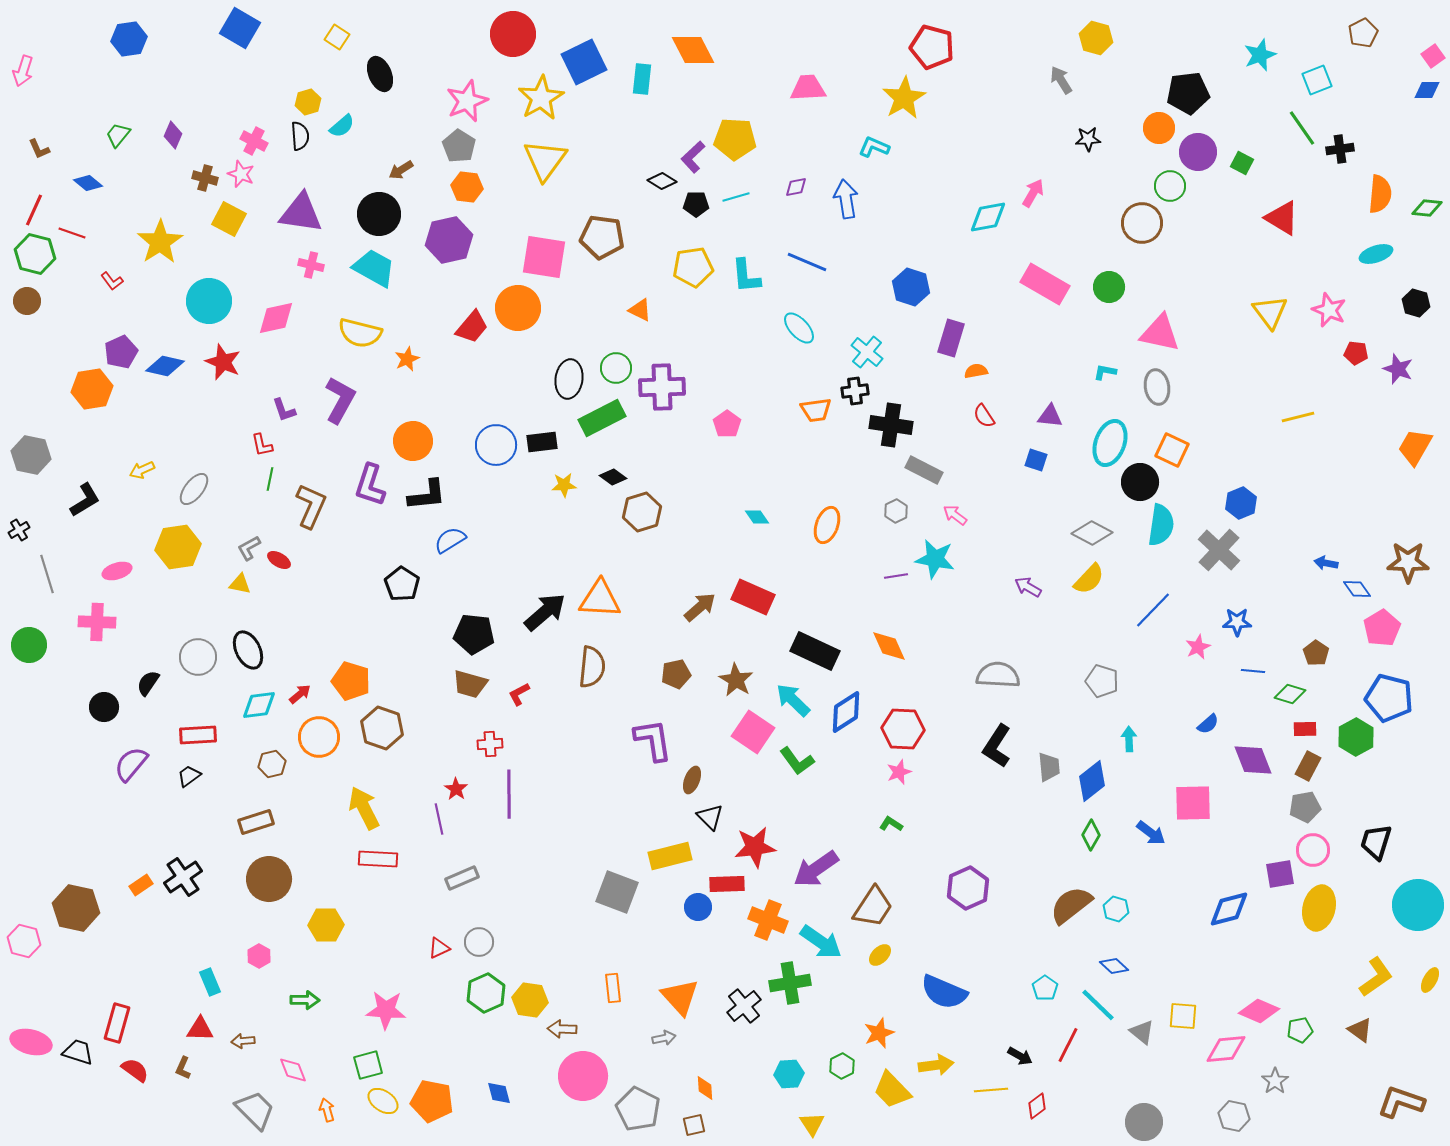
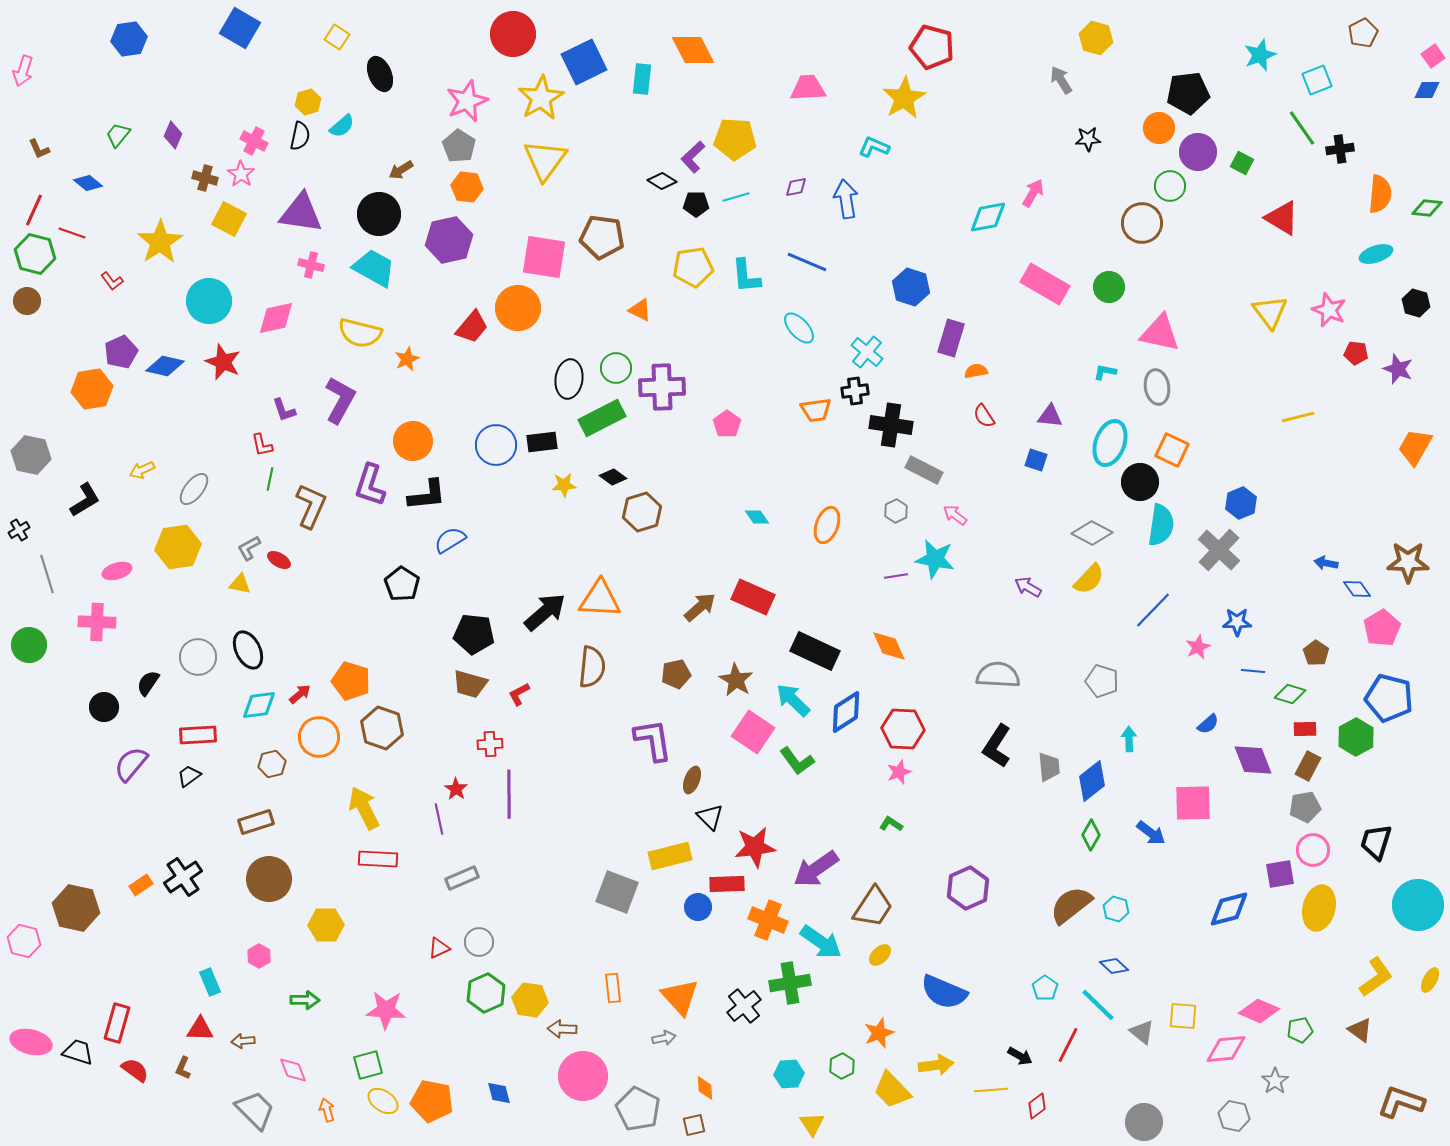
black semicircle at (300, 136): rotated 16 degrees clockwise
pink star at (241, 174): rotated 12 degrees clockwise
